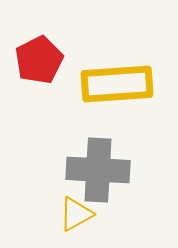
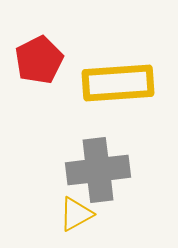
yellow rectangle: moved 1 px right, 1 px up
gray cross: rotated 10 degrees counterclockwise
